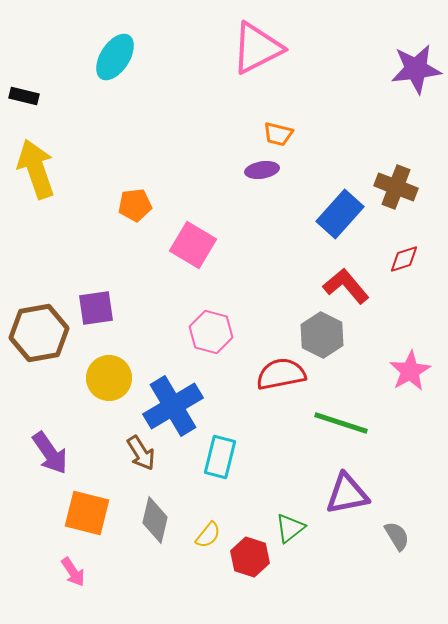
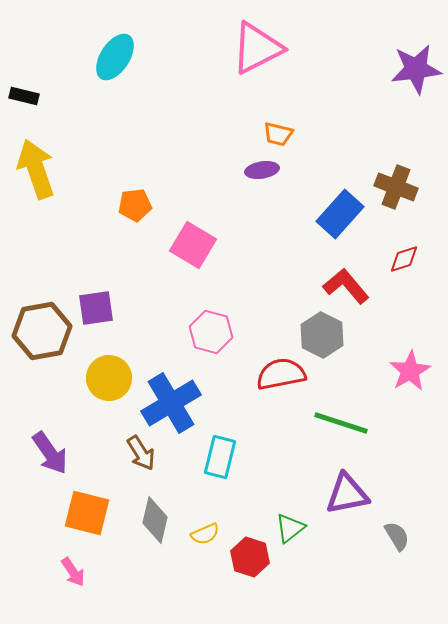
brown hexagon: moved 3 px right, 2 px up
blue cross: moved 2 px left, 3 px up
yellow semicircle: moved 3 px left, 1 px up; rotated 28 degrees clockwise
